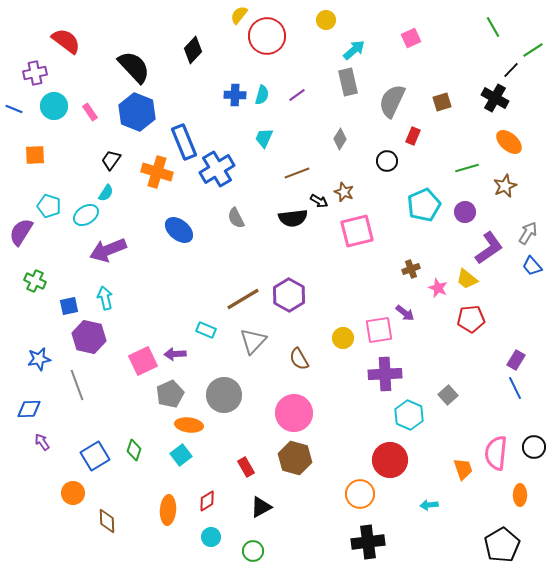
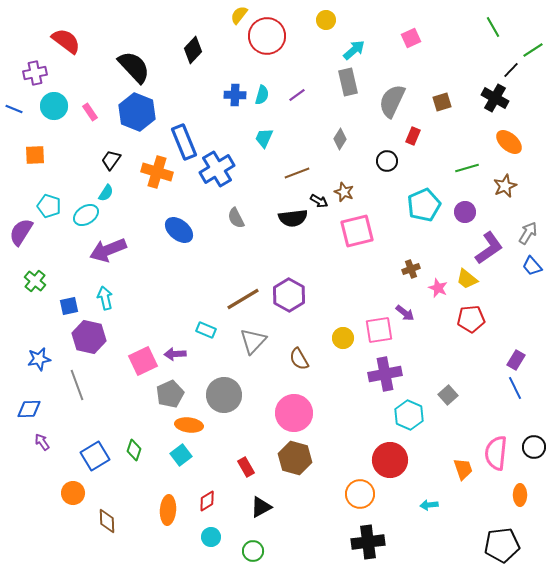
green cross at (35, 281): rotated 15 degrees clockwise
purple cross at (385, 374): rotated 8 degrees counterclockwise
black pentagon at (502, 545): rotated 24 degrees clockwise
